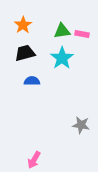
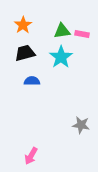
cyan star: moved 1 px left, 1 px up
pink arrow: moved 3 px left, 4 px up
